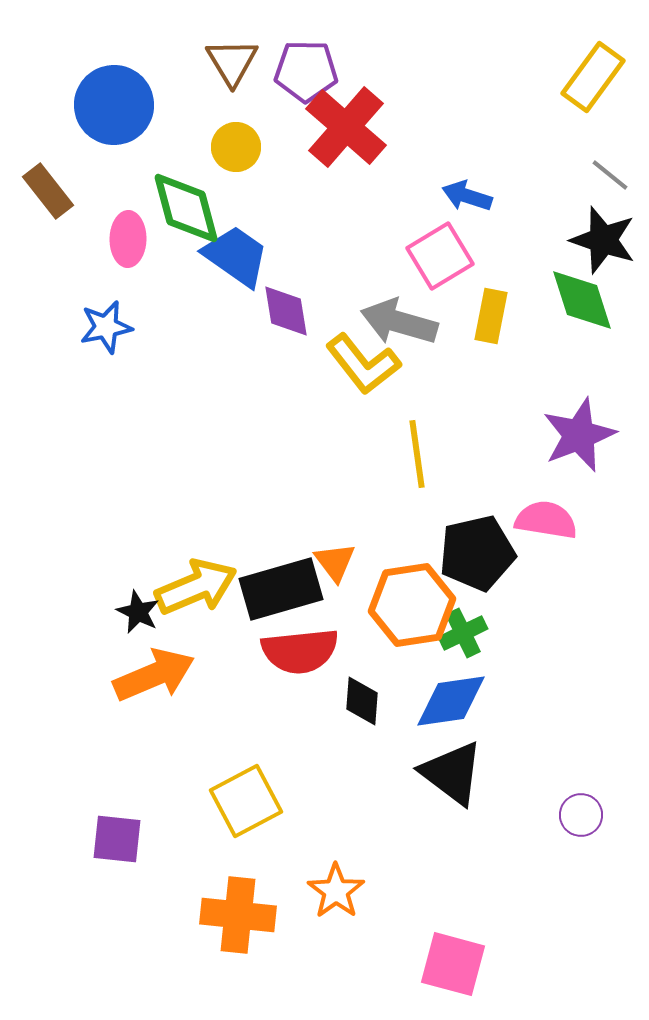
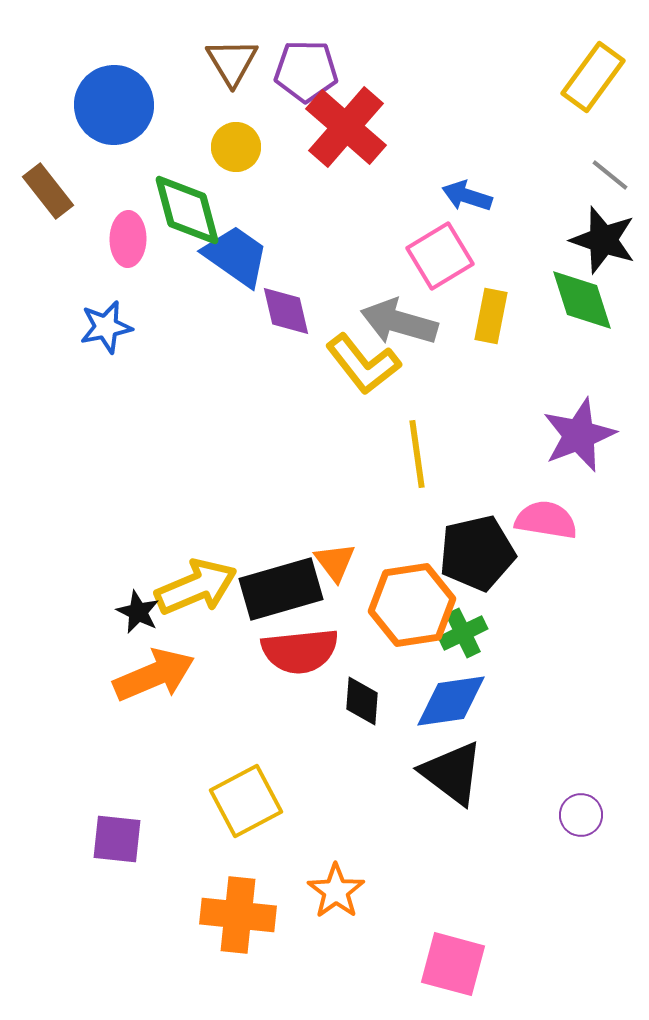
green diamond at (186, 208): moved 1 px right, 2 px down
purple diamond at (286, 311): rotated 4 degrees counterclockwise
